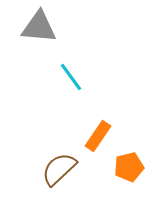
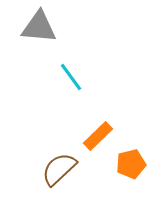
orange rectangle: rotated 12 degrees clockwise
orange pentagon: moved 2 px right, 3 px up
